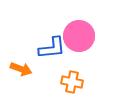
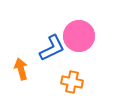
blue L-shape: rotated 20 degrees counterclockwise
orange arrow: rotated 125 degrees counterclockwise
